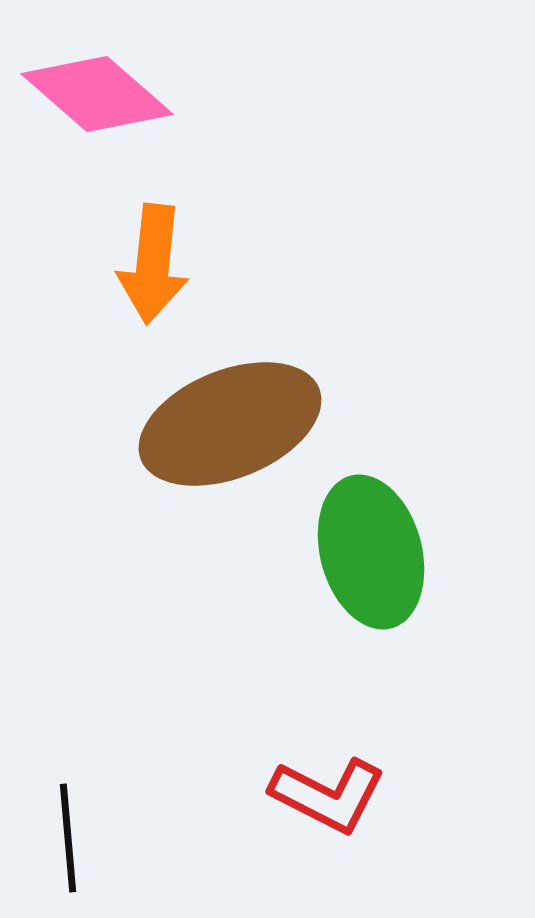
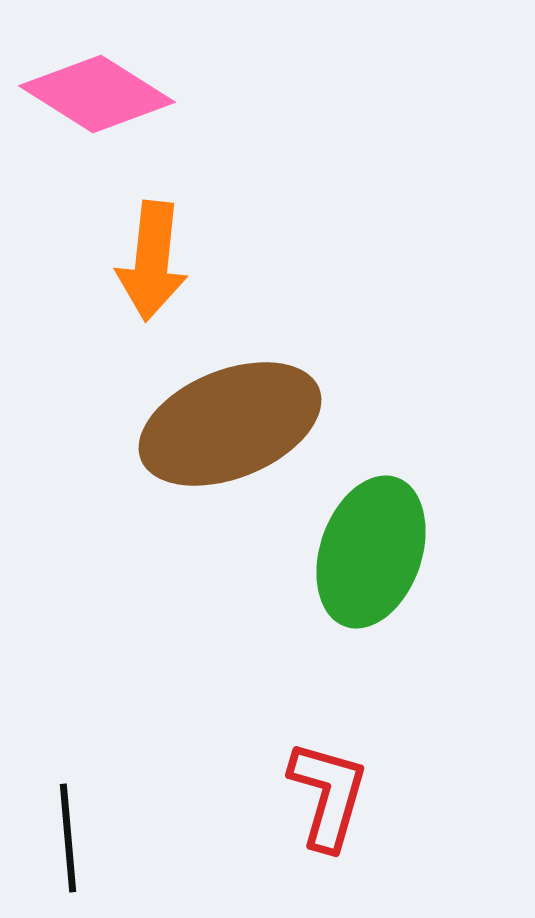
pink diamond: rotated 9 degrees counterclockwise
orange arrow: moved 1 px left, 3 px up
green ellipse: rotated 34 degrees clockwise
red L-shape: rotated 101 degrees counterclockwise
